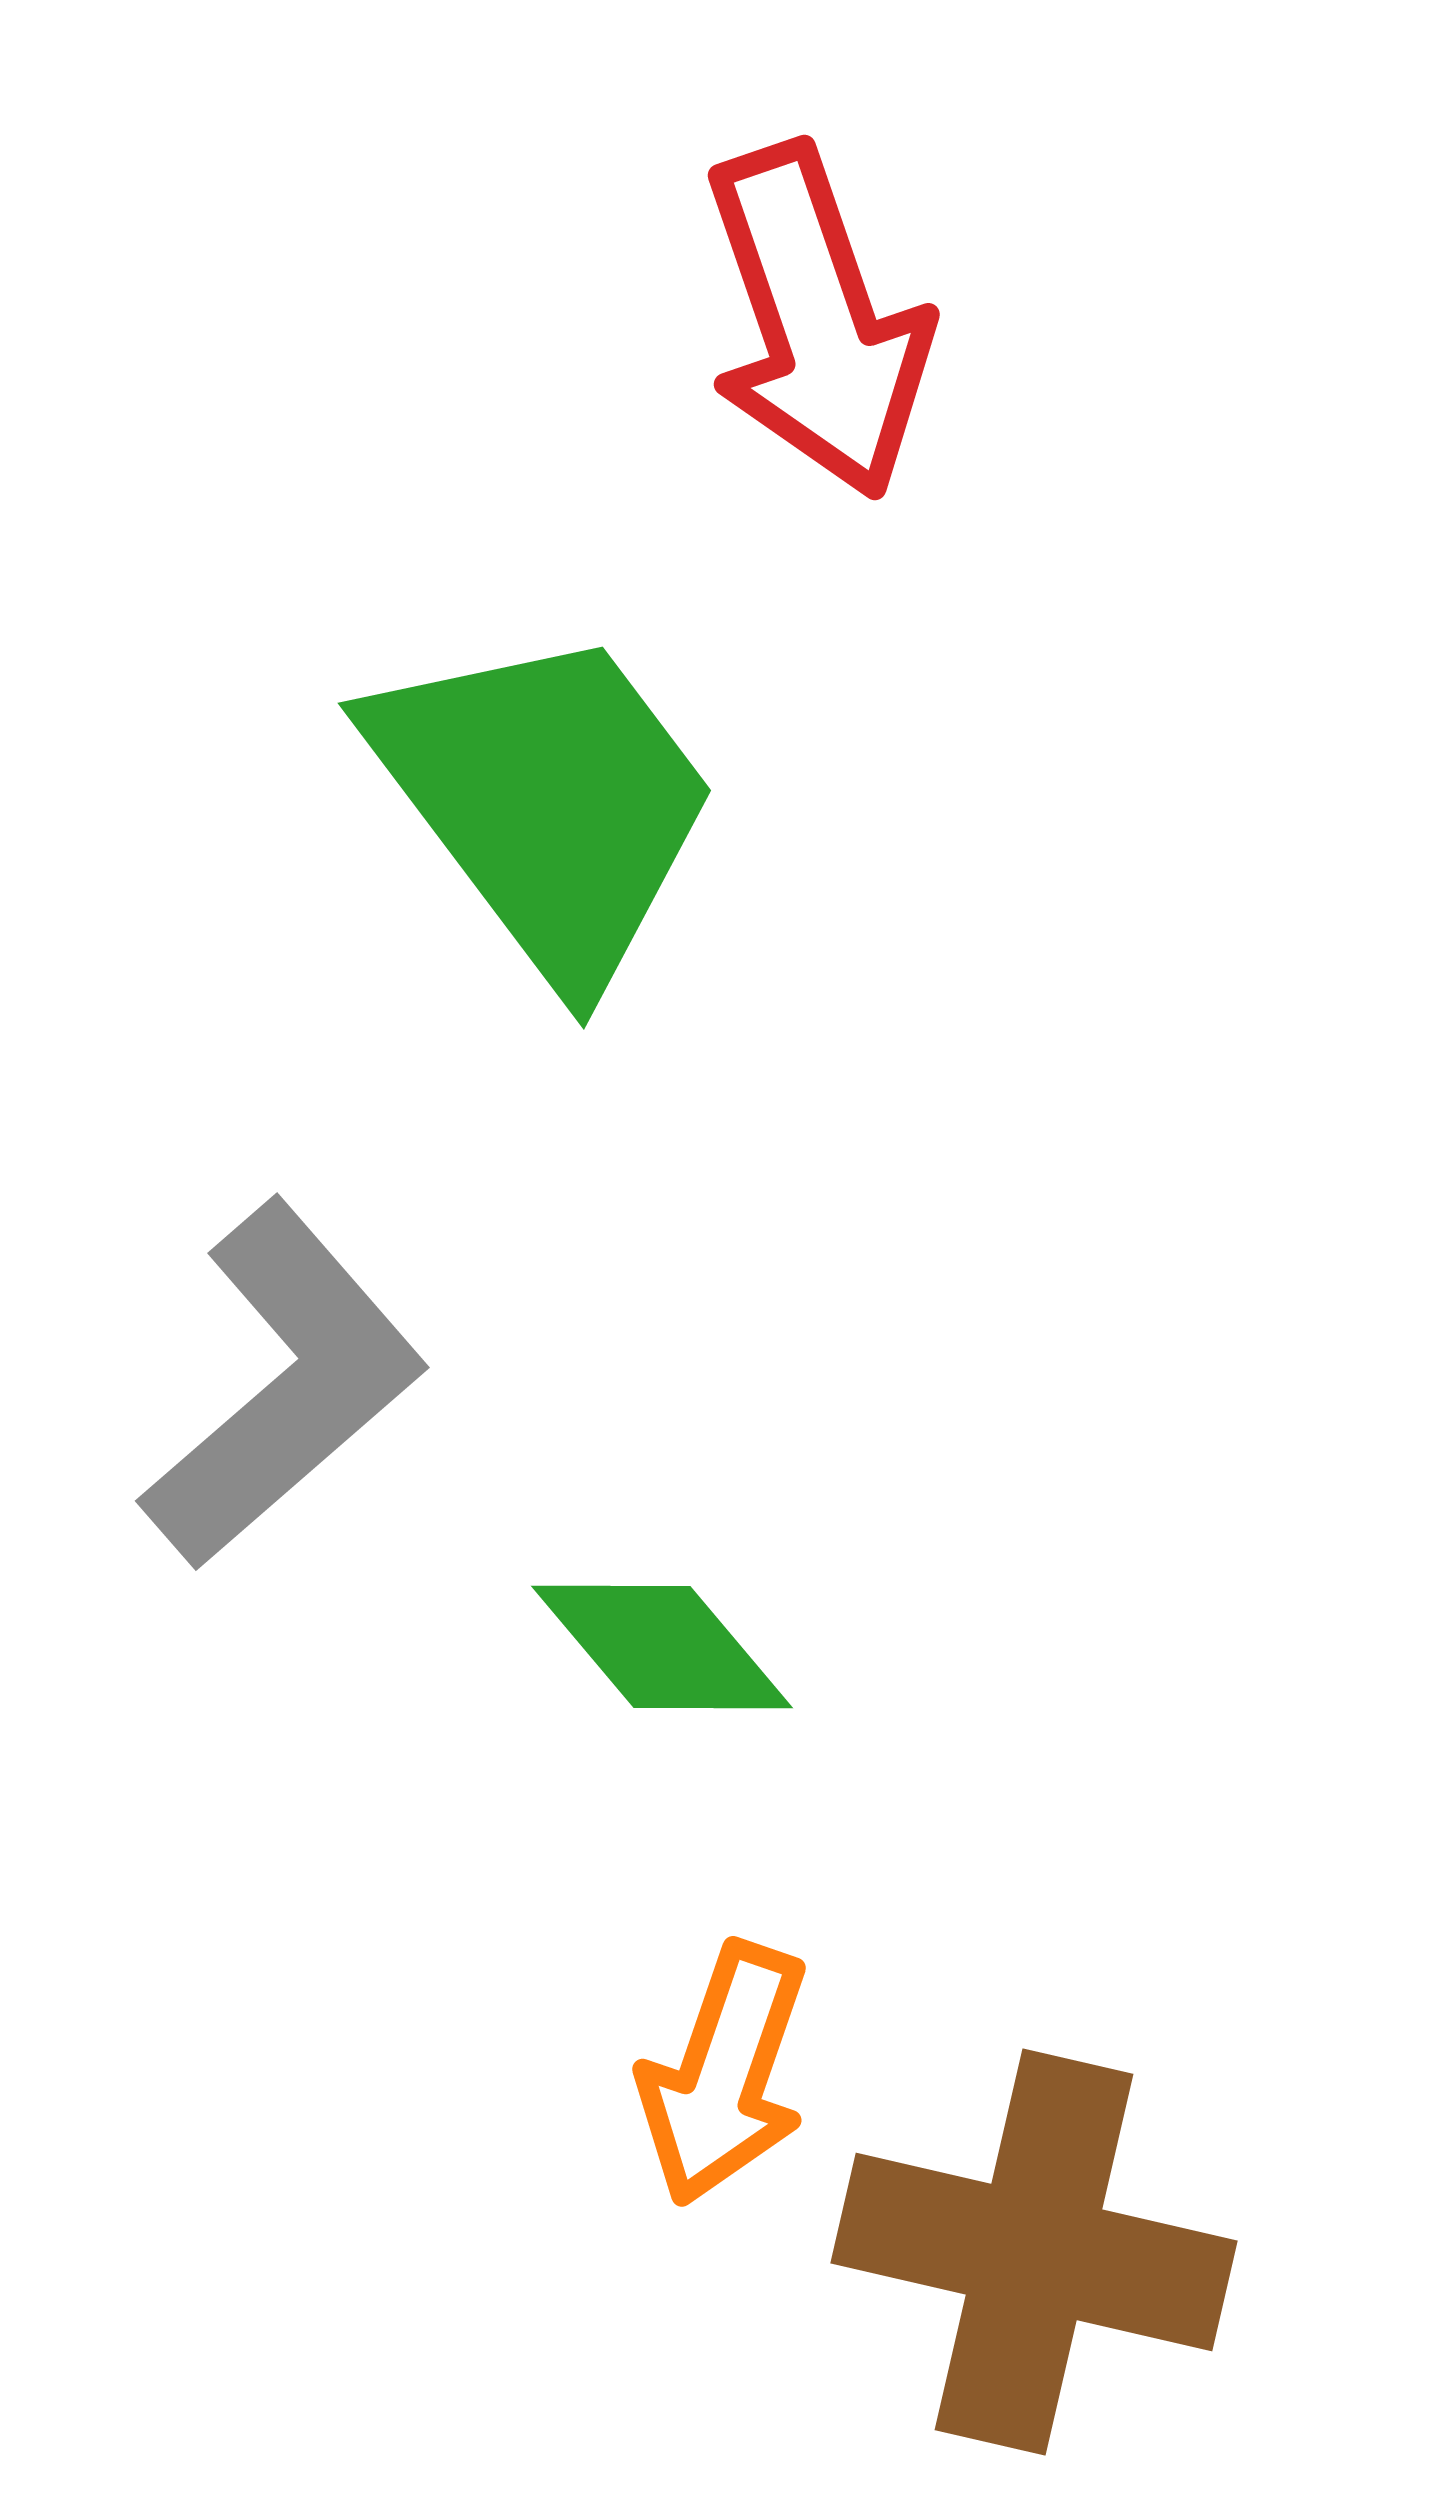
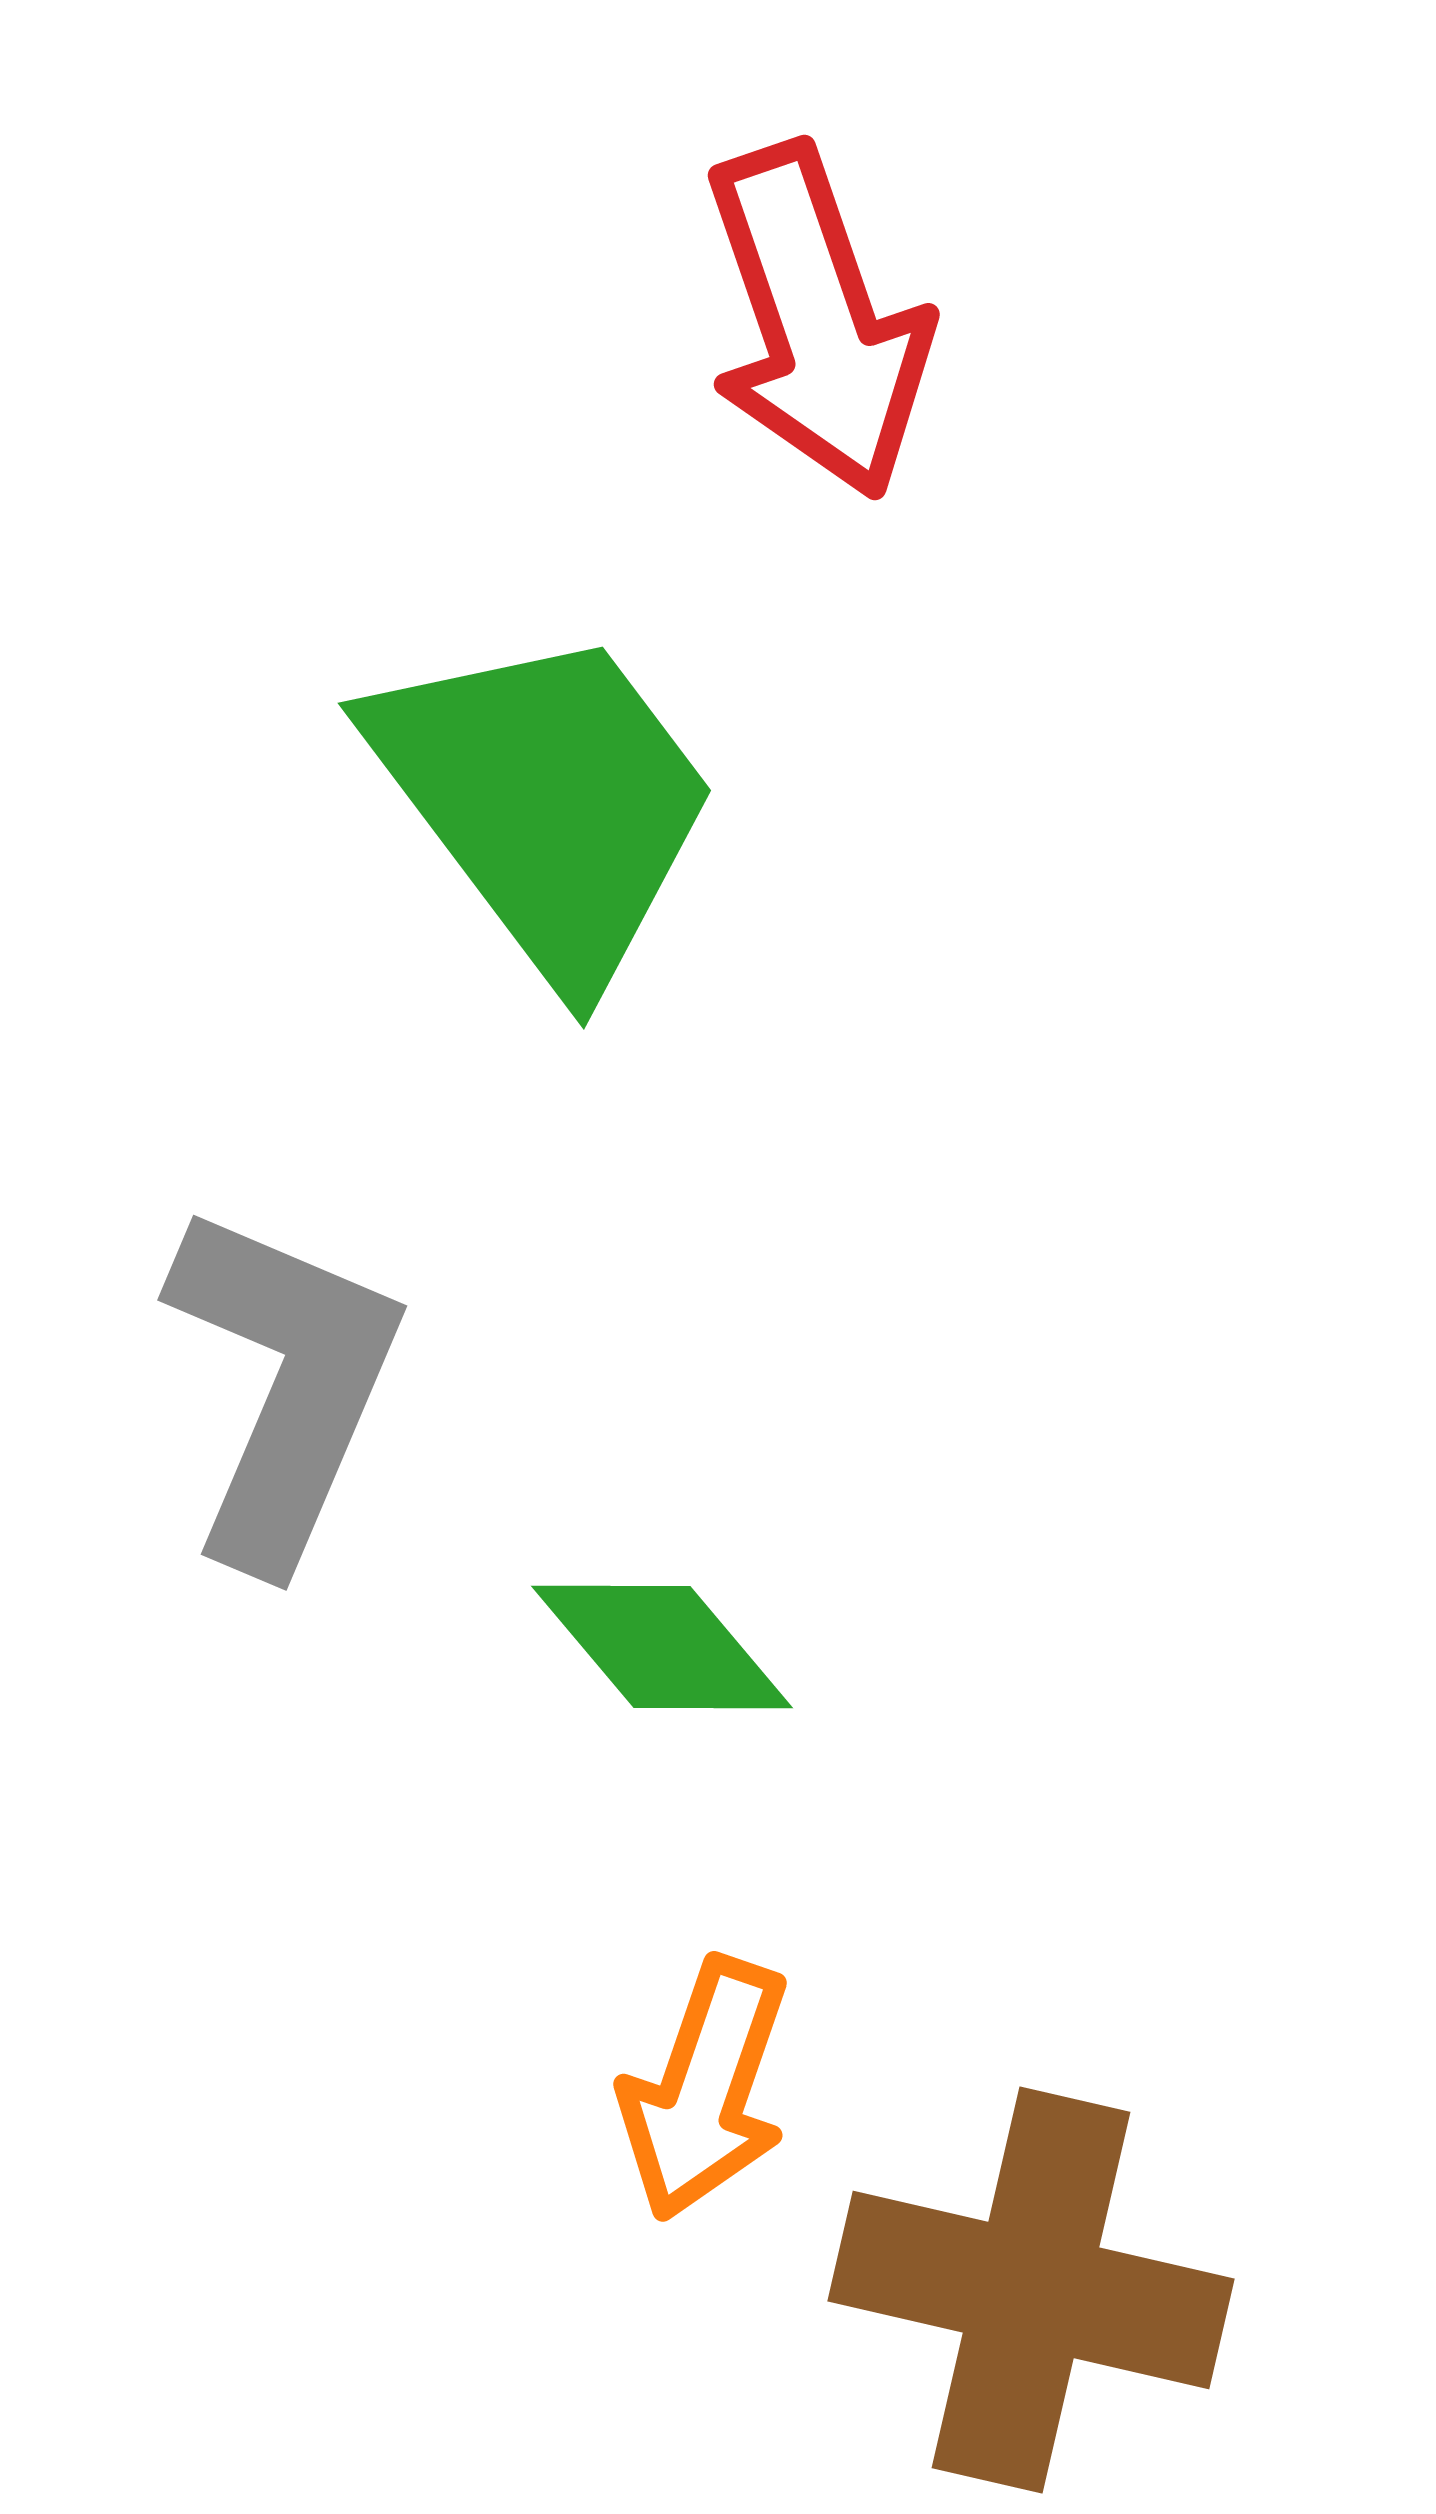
gray L-shape: rotated 26 degrees counterclockwise
orange arrow: moved 19 px left, 15 px down
brown cross: moved 3 px left, 38 px down
